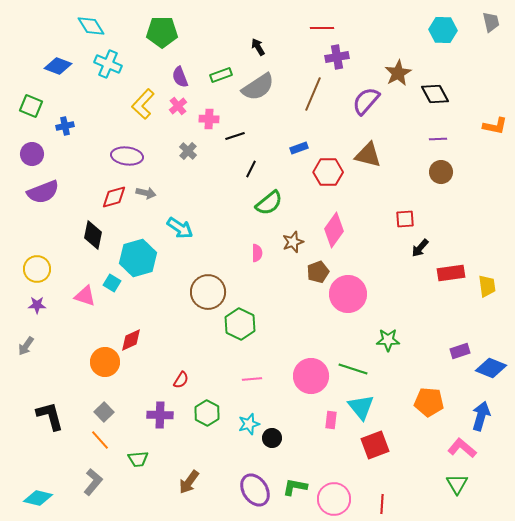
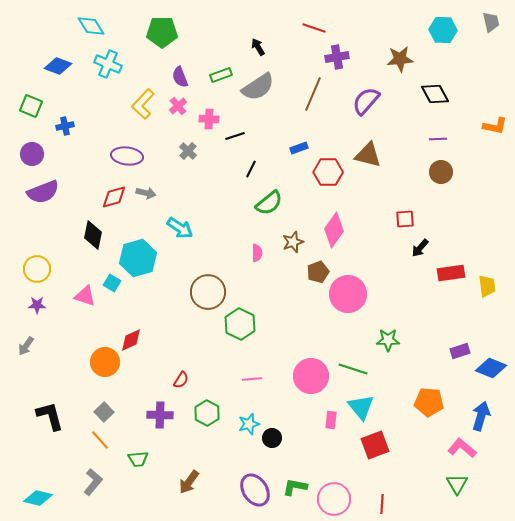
red line at (322, 28): moved 8 px left; rotated 20 degrees clockwise
brown star at (398, 73): moved 2 px right, 14 px up; rotated 24 degrees clockwise
